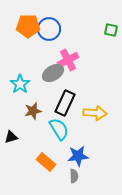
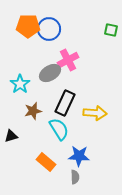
gray ellipse: moved 3 px left
black triangle: moved 1 px up
blue star: moved 1 px right; rotated 10 degrees clockwise
gray semicircle: moved 1 px right, 1 px down
